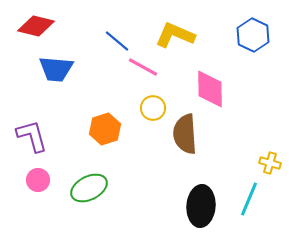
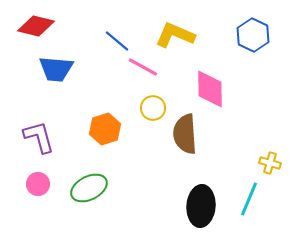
purple L-shape: moved 7 px right, 1 px down
pink circle: moved 4 px down
